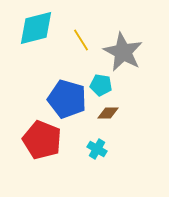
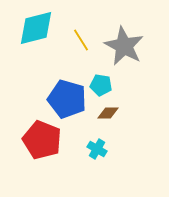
gray star: moved 1 px right, 6 px up
